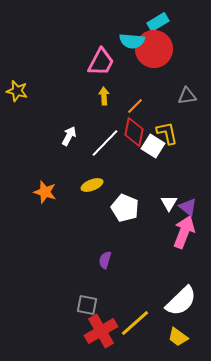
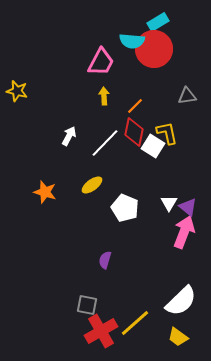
yellow ellipse: rotated 15 degrees counterclockwise
